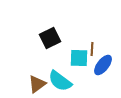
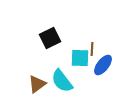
cyan square: moved 1 px right
cyan semicircle: moved 2 px right; rotated 15 degrees clockwise
